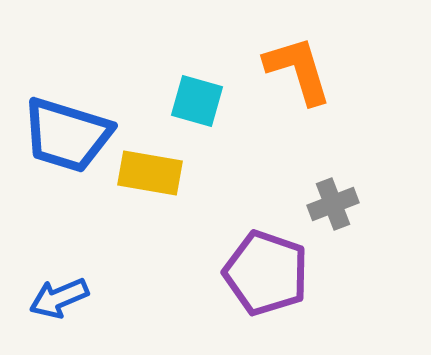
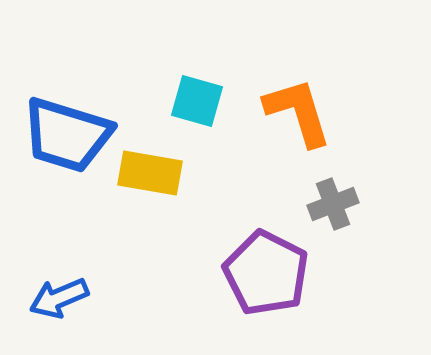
orange L-shape: moved 42 px down
purple pentagon: rotated 8 degrees clockwise
